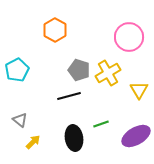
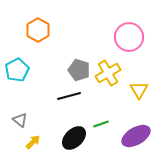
orange hexagon: moved 17 px left
black ellipse: rotated 55 degrees clockwise
